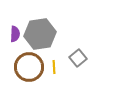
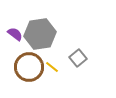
purple semicircle: rotated 56 degrees counterclockwise
yellow line: moved 2 px left; rotated 48 degrees counterclockwise
